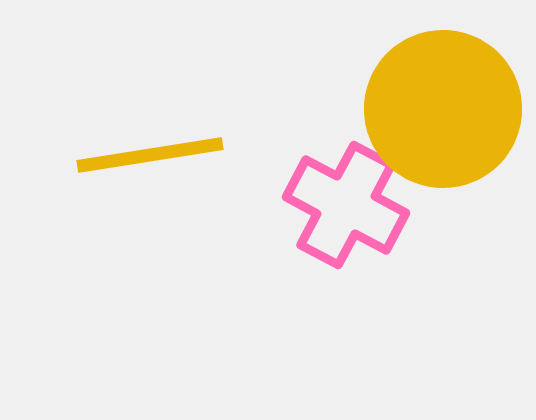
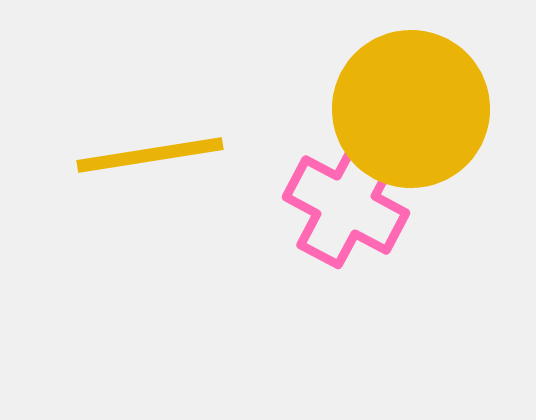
yellow circle: moved 32 px left
